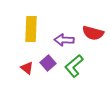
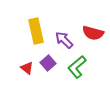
yellow rectangle: moved 5 px right, 2 px down; rotated 15 degrees counterclockwise
purple arrow: rotated 42 degrees clockwise
green L-shape: moved 3 px right, 1 px down
